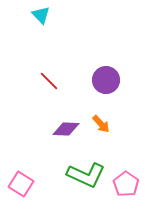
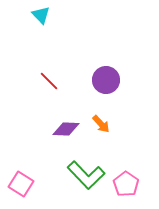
green L-shape: rotated 21 degrees clockwise
